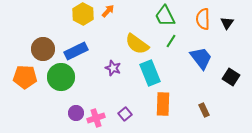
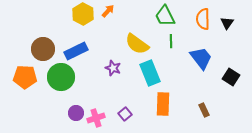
green line: rotated 32 degrees counterclockwise
